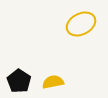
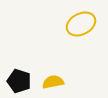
black pentagon: rotated 15 degrees counterclockwise
